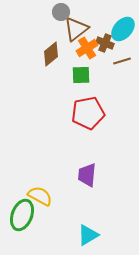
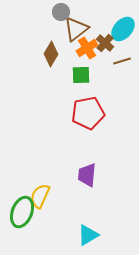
brown cross: rotated 18 degrees clockwise
brown diamond: rotated 20 degrees counterclockwise
yellow semicircle: rotated 95 degrees counterclockwise
green ellipse: moved 3 px up
